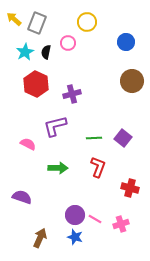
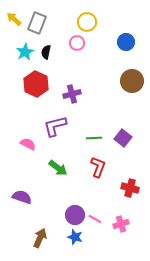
pink circle: moved 9 px right
green arrow: rotated 36 degrees clockwise
